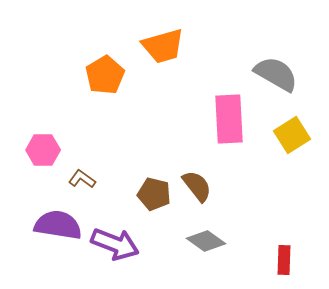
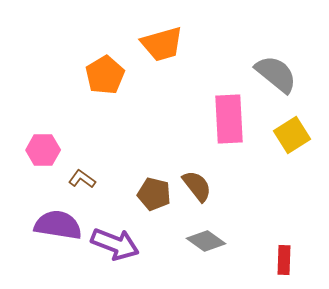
orange trapezoid: moved 1 px left, 2 px up
gray semicircle: rotated 9 degrees clockwise
